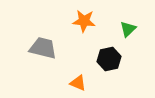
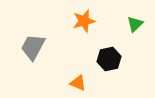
orange star: rotated 20 degrees counterclockwise
green triangle: moved 7 px right, 5 px up
gray trapezoid: moved 10 px left, 1 px up; rotated 76 degrees counterclockwise
